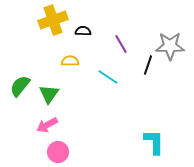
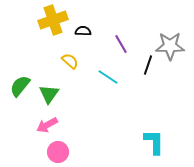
yellow semicircle: rotated 42 degrees clockwise
